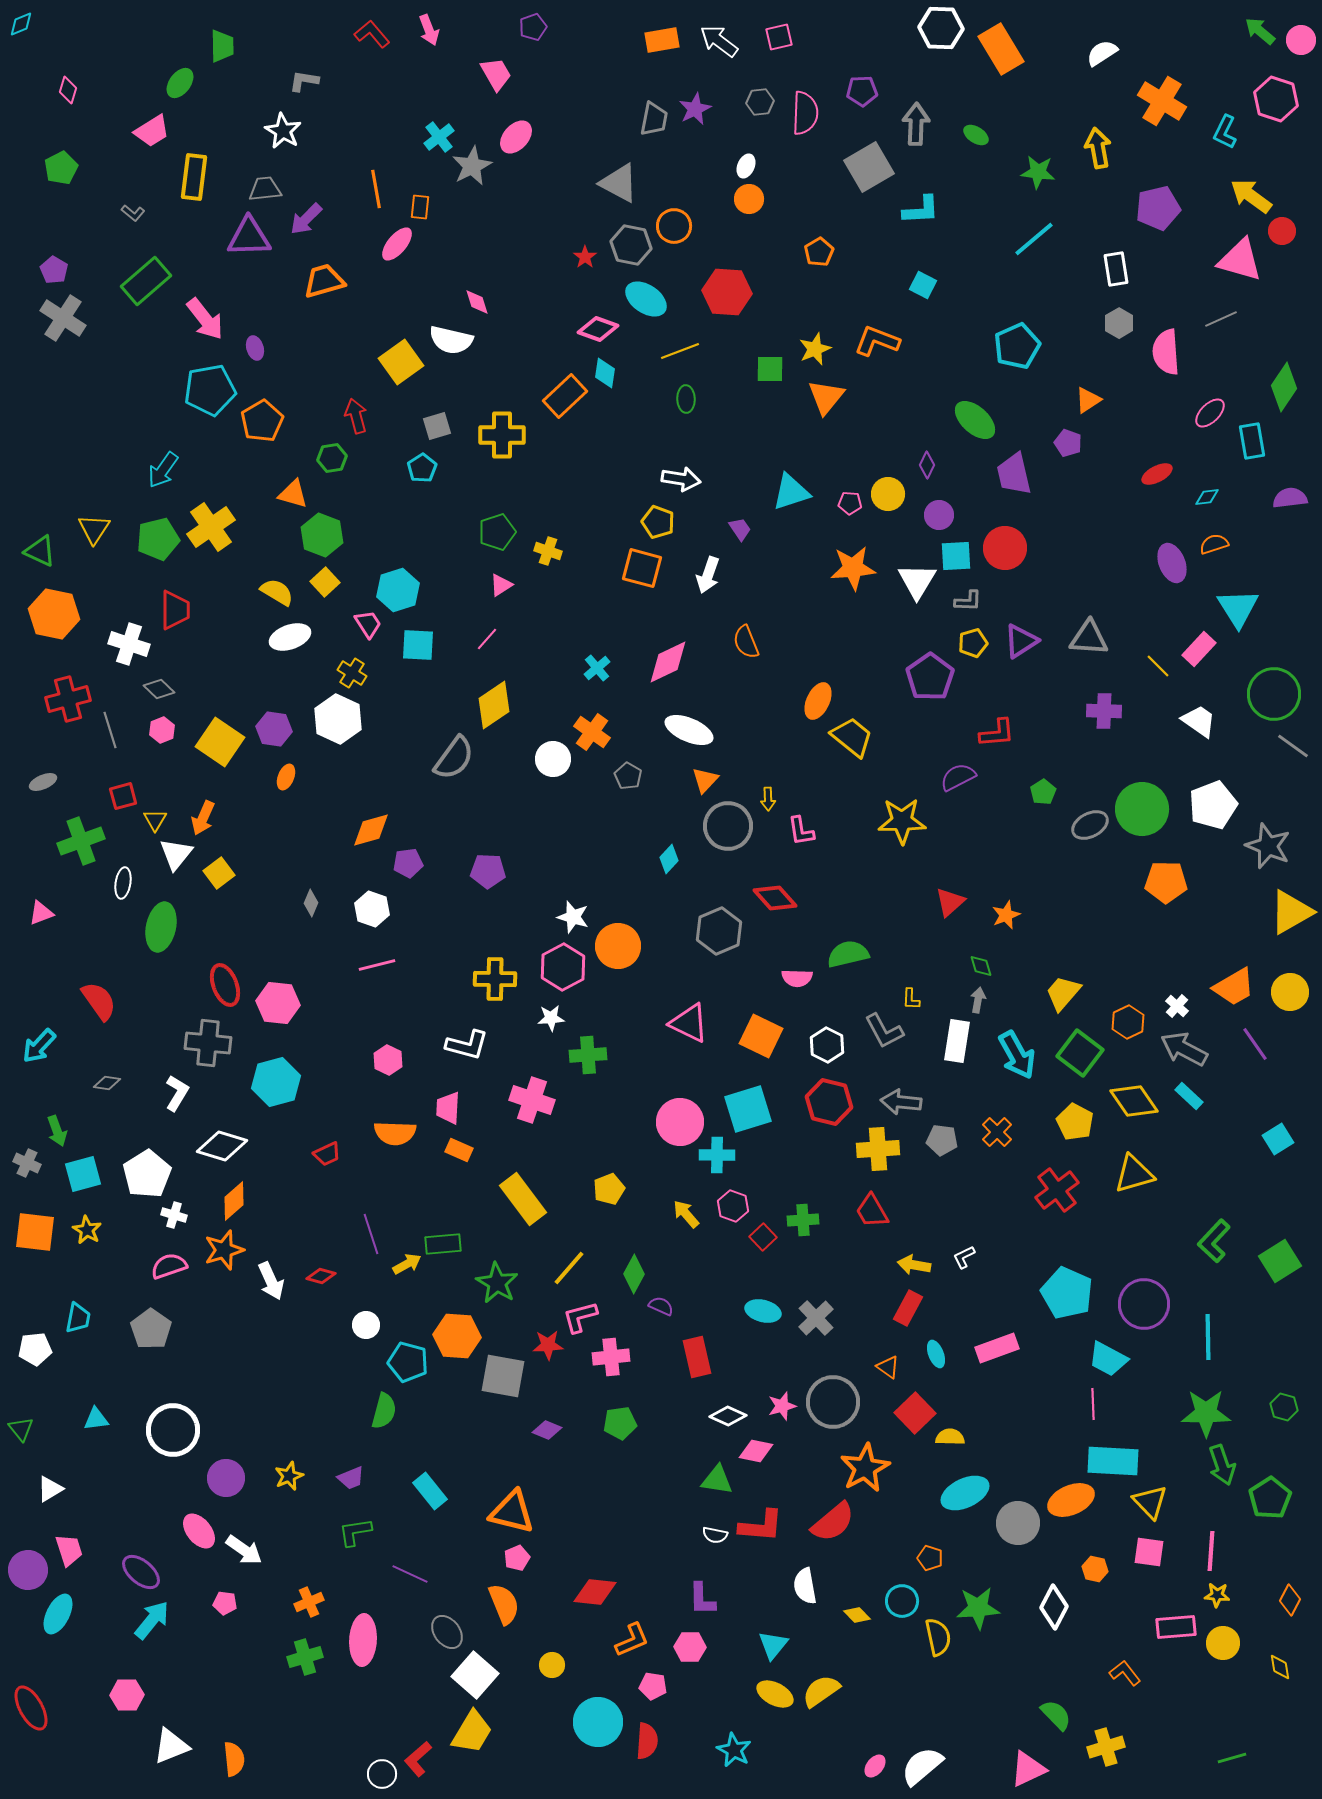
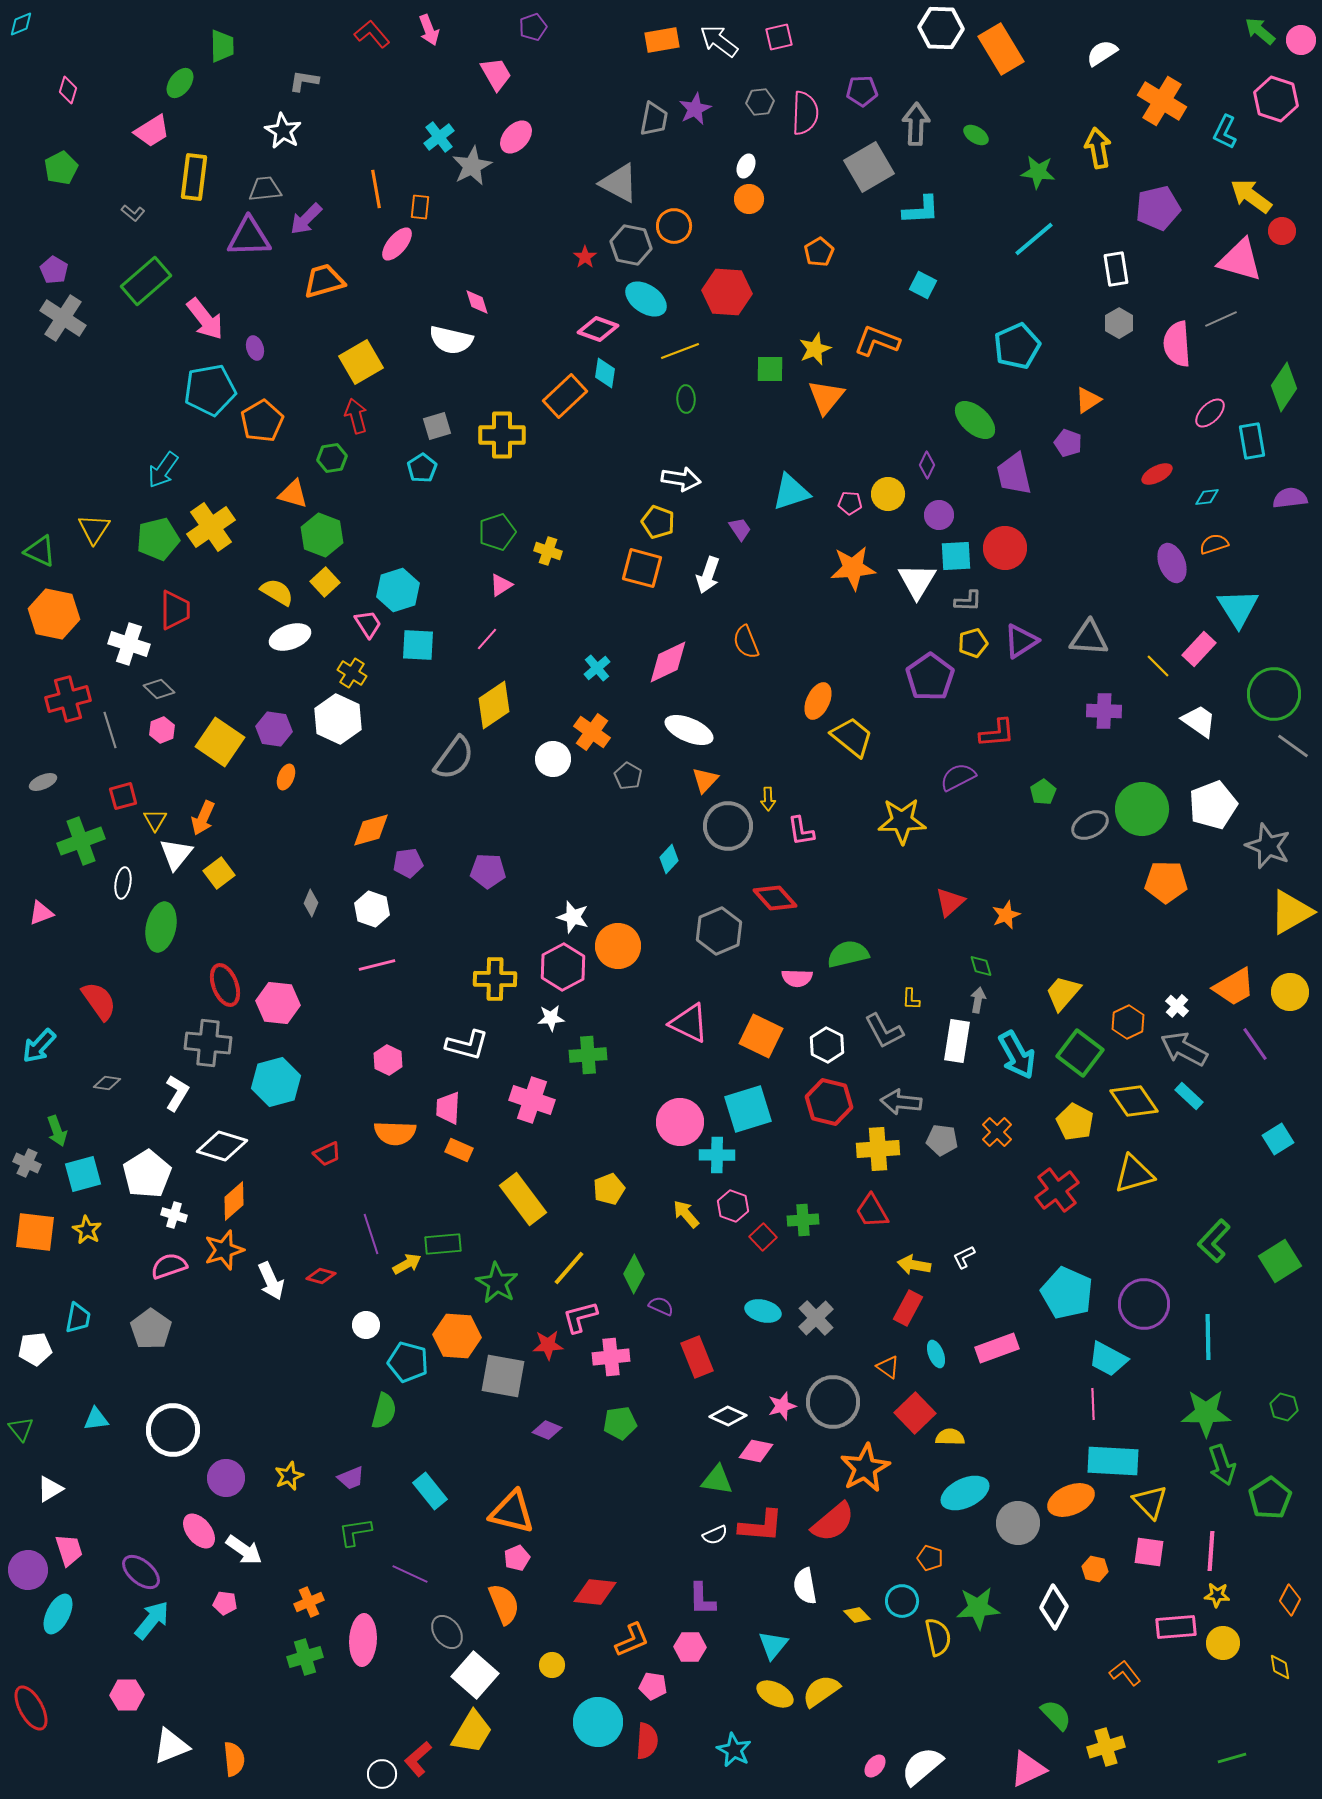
pink semicircle at (1166, 352): moved 11 px right, 8 px up
yellow square at (401, 362): moved 40 px left; rotated 6 degrees clockwise
red rectangle at (697, 1357): rotated 9 degrees counterclockwise
white semicircle at (715, 1535): rotated 35 degrees counterclockwise
